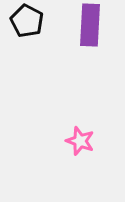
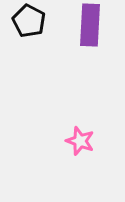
black pentagon: moved 2 px right
